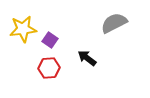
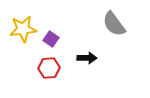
gray semicircle: moved 1 px down; rotated 100 degrees counterclockwise
purple square: moved 1 px right, 1 px up
black arrow: rotated 144 degrees clockwise
